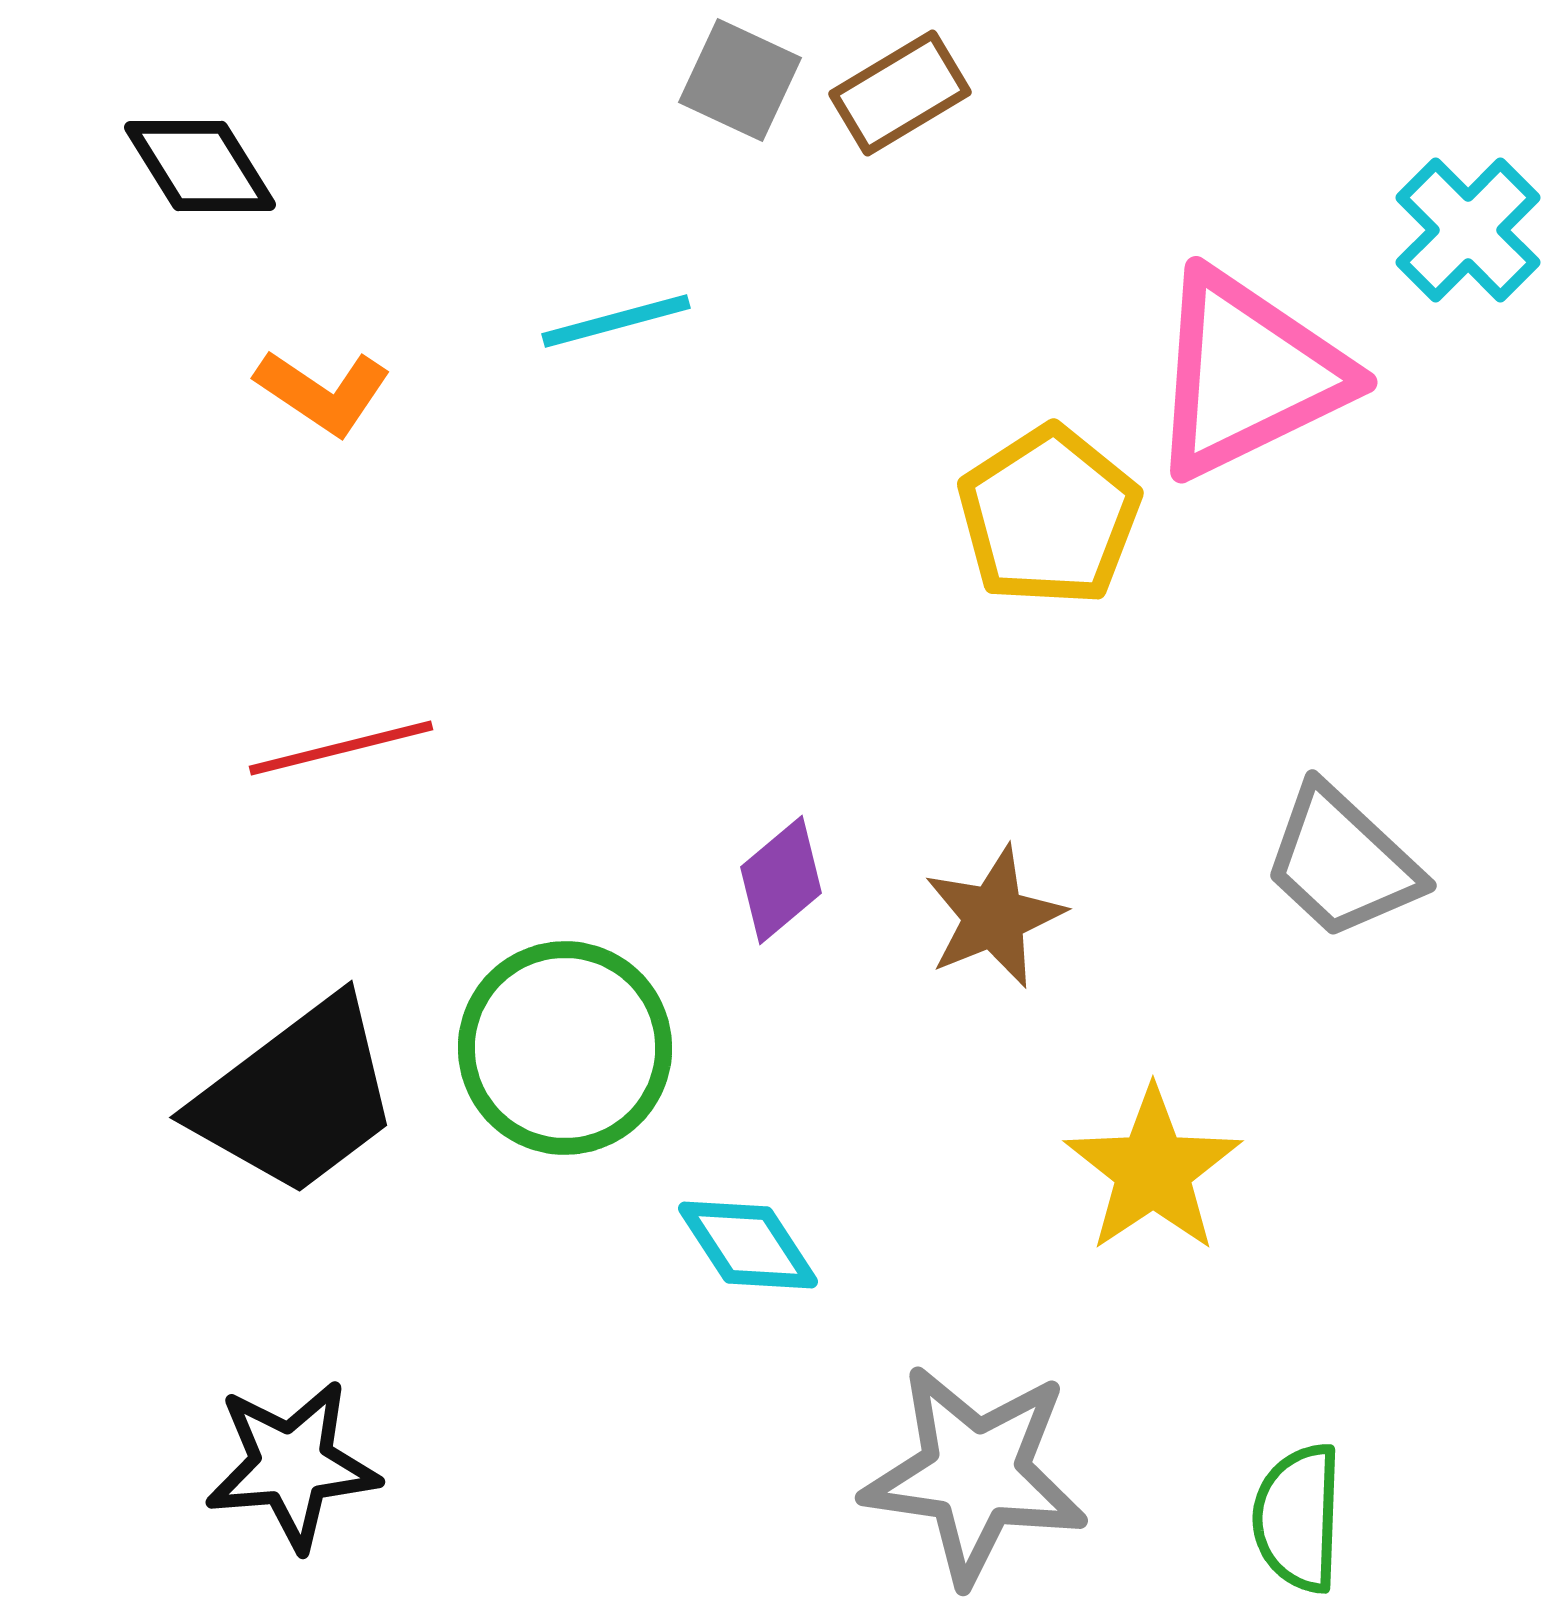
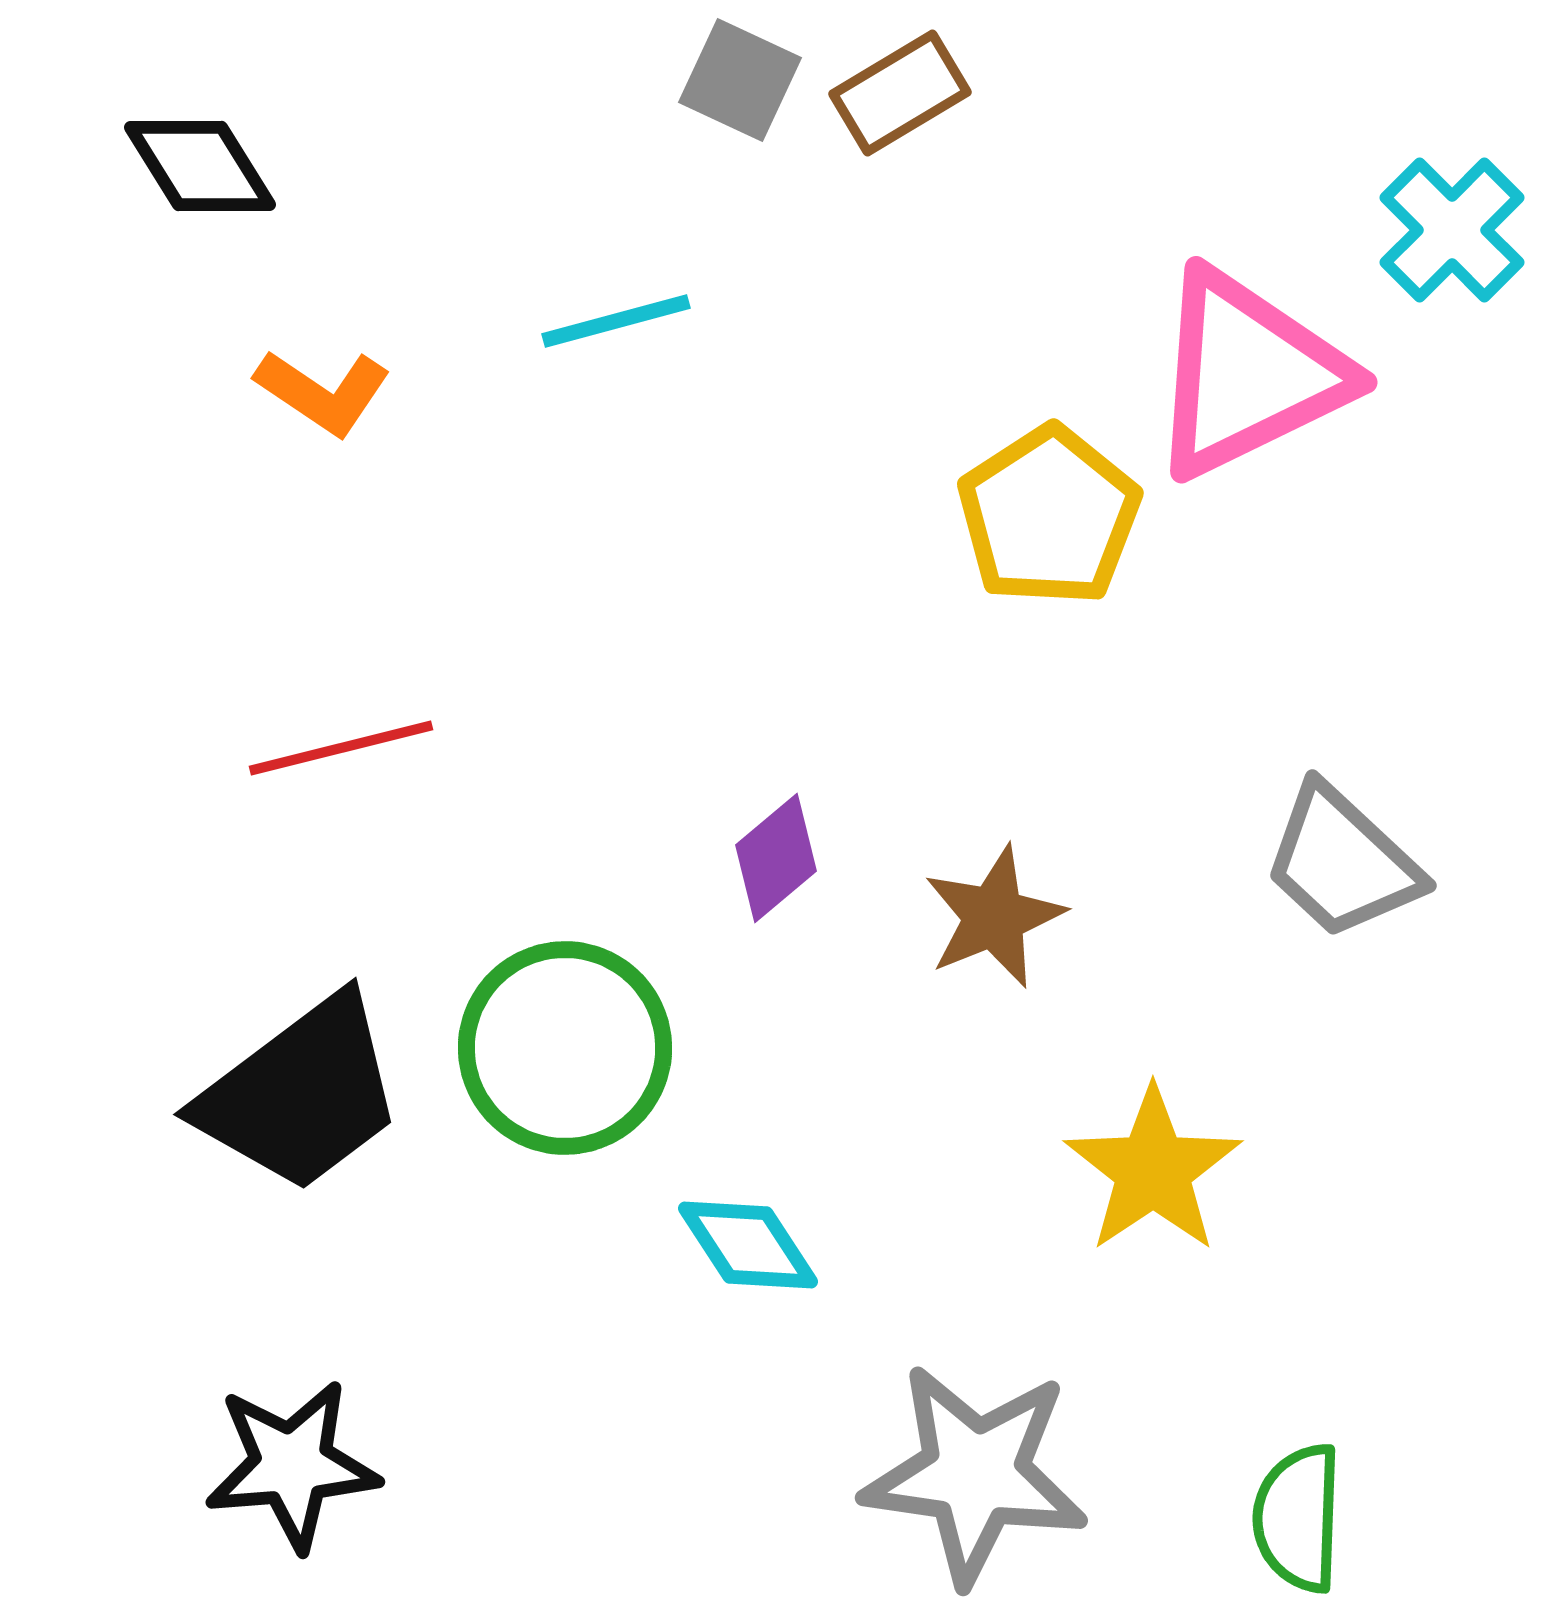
cyan cross: moved 16 px left
purple diamond: moved 5 px left, 22 px up
black trapezoid: moved 4 px right, 3 px up
